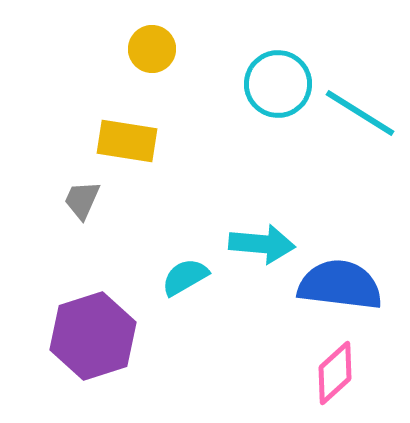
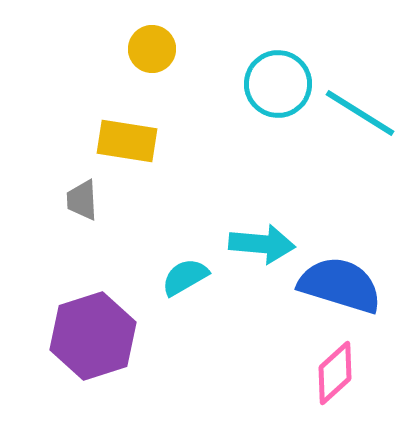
gray trapezoid: rotated 27 degrees counterclockwise
blue semicircle: rotated 10 degrees clockwise
